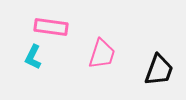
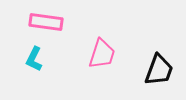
pink rectangle: moved 5 px left, 5 px up
cyan L-shape: moved 1 px right, 2 px down
